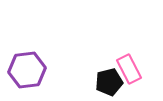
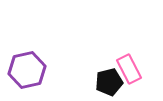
purple hexagon: rotated 6 degrees counterclockwise
